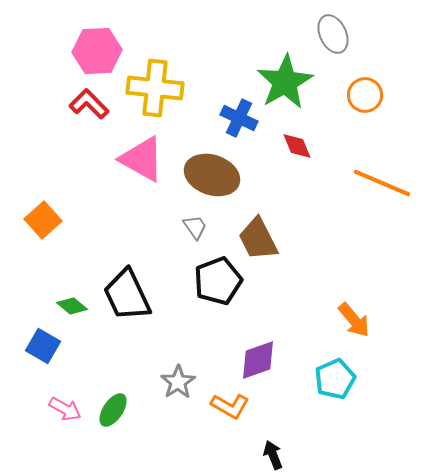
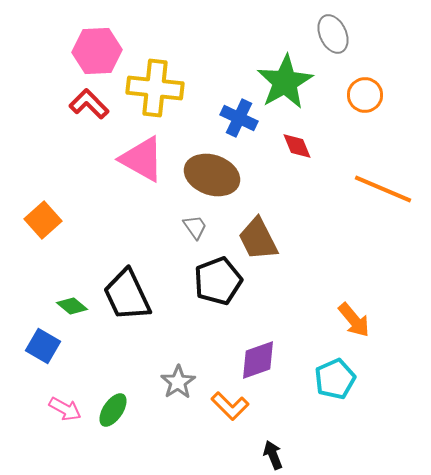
orange line: moved 1 px right, 6 px down
orange L-shape: rotated 15 degrees clockwise
